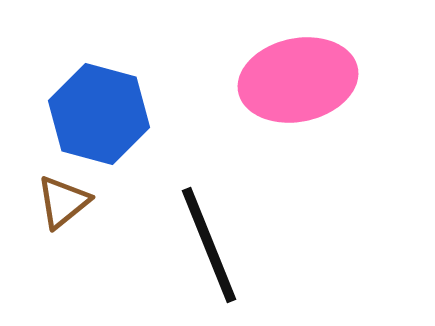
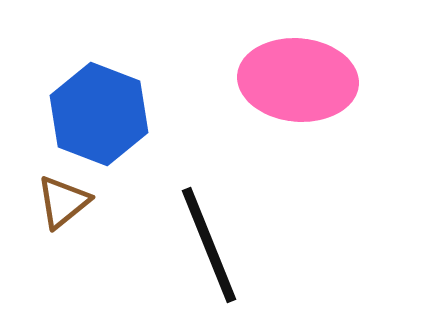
pink ellipse: rotated 17 degrees clockwise
blue hexagon: rotated 6 degrees clockwise
